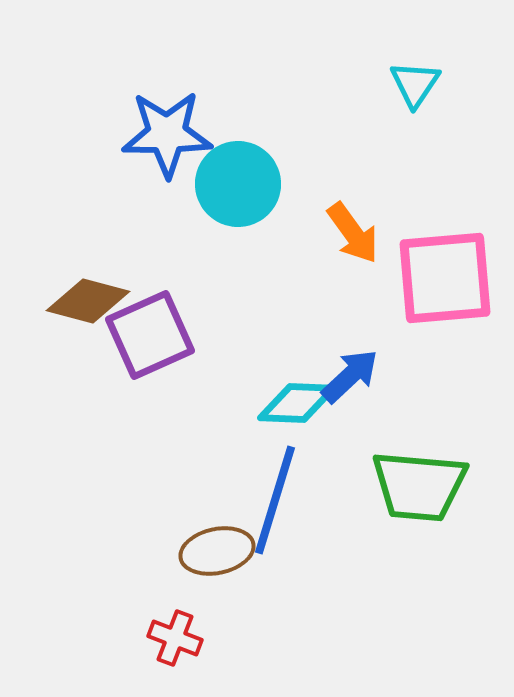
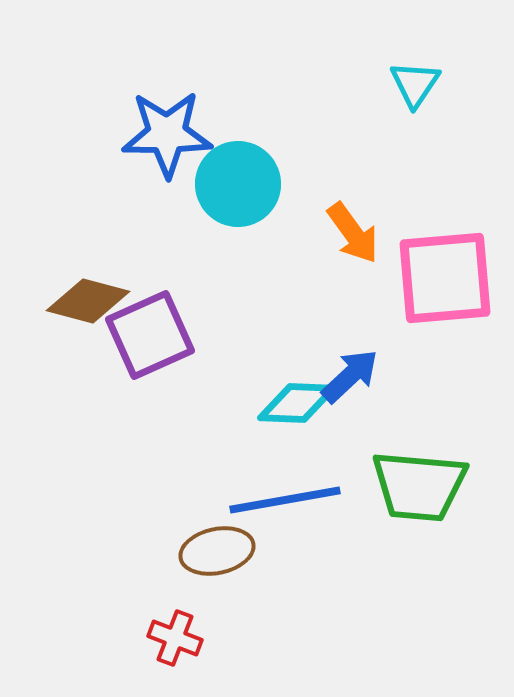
blue line: moved 10 px right; rotated 63 degrees clockwise
